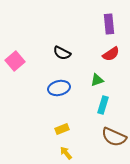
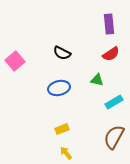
green triangle: rotated 32 degrees clockwise
cyan rectangle: moved 11 px right, 3 px up; rotated 42 degrees clockwise
brown semicircle: rotated 95 degrees clockwise
